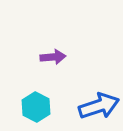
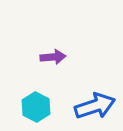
blue arrow: moved 4 px left
